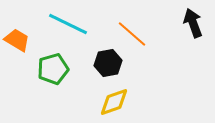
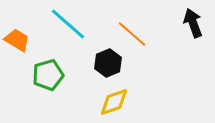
cyan line: rotated 15 degrees clockwise
black hexagon: rotated 12 degrees counterclockwise
green pentagon: moved 5 px left, 6 px down
